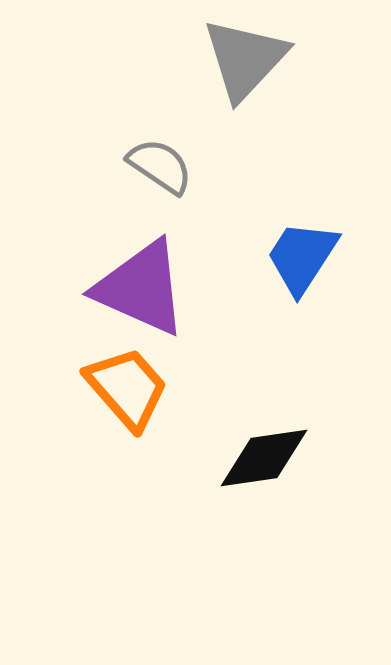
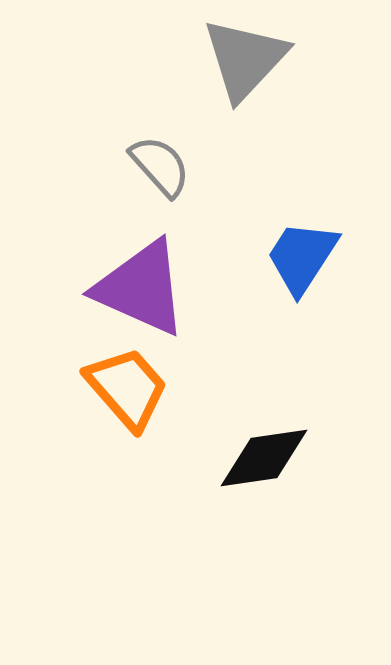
gray semicircle: rotated 14 degrees clockwise
